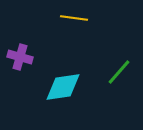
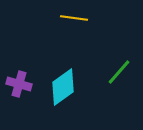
purple cross: moved 1 px left, 27 px down
cyan diamond: rotated 27 degrees counterclockwise
